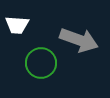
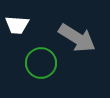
gray arrow: moved 2 px left, 2 px up; rotated 12 degrees clockwise
